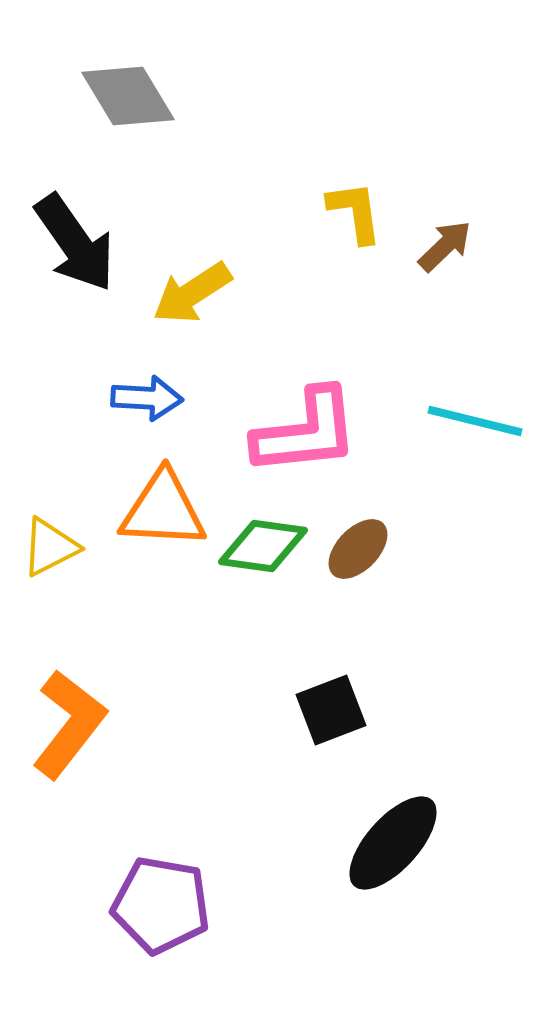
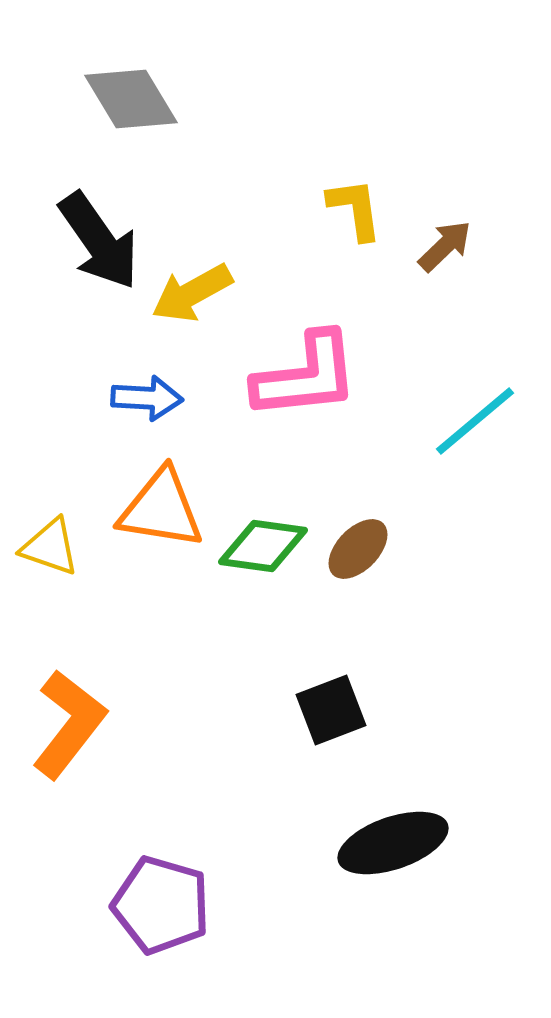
gray diamond: moved 3 px right, 3 px down
yellow L-shape: moved 3 px up
black arrow: moved 24 px right, 2 px up
yellow arrow: rotated 4 degrees clockwise
cyan line: rotated 54 degrees counterclockwise
pink L-shape: moved 56 px up
orange triangle: moved 2 px left, 1 px up; rotated 6 degrees clockwise
yellow triangle: rotated 46 degrees clockwise
black ellipse: rotated 29 degrees clockwise
purple pentagon: rotated 6 degrees clockwise
